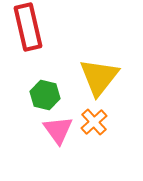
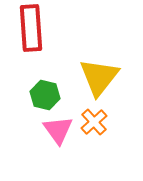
red rectangle: moved 3 px right, 1 px down; rotated 9 degrees clockwise
